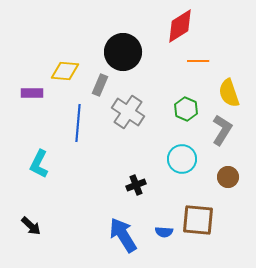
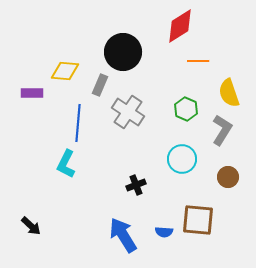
cyan L-shape: moved 27 px right
